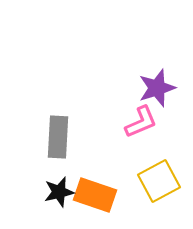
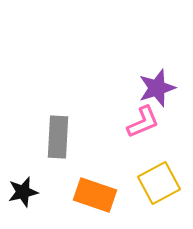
pink L-shape: moved 2 px right
yellow square: moved 2 px down
black star: moved 36 px left
